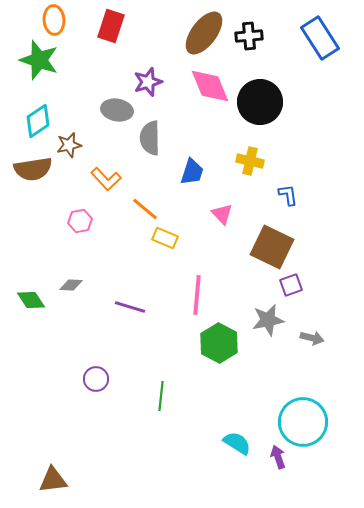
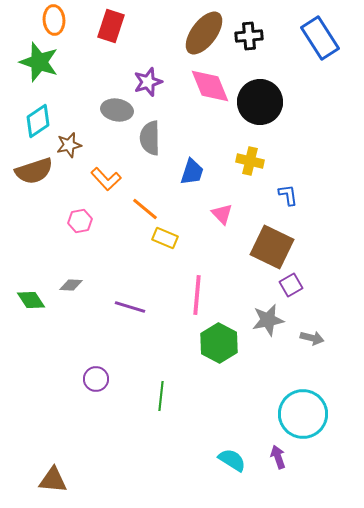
green star: moved 2 px down
brown semicircle: moved 1 px right, 2 px down; rotated 9 degrees counterclockwise
purple square: rotated 10 degrees counterclockwise
cyan circle: moved 8 px up
cyan semicircle: moved 5 px left, 17 px down
brown triangle: rotated 12 degrees clockwise
